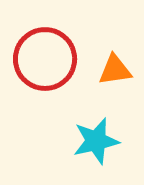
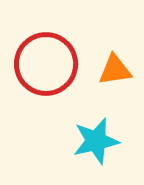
red circle: moved 1 px right, 5 px down
